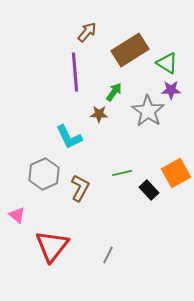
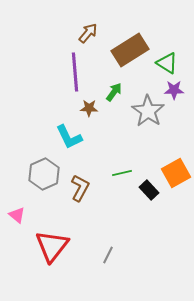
brown arrow: moved 1 px right, 1 px down
purple star: moved 3 px right
brown star: moved 10 px left, 6 px up
